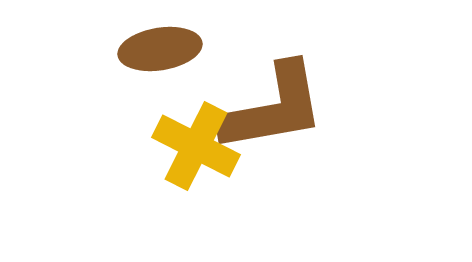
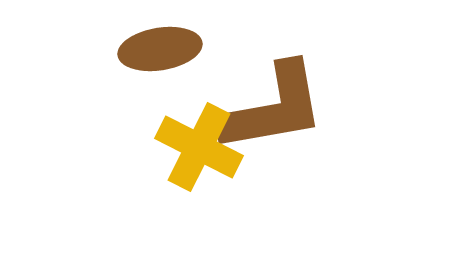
yellow cross: moved 3 px right, 1 px down
